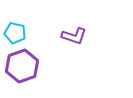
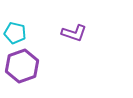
purple L-shape: moved 3 px up
